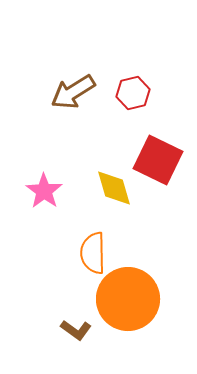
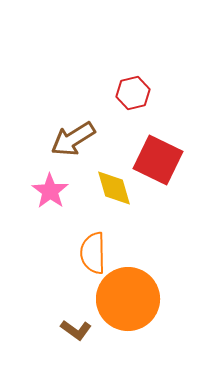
brown arrow: moved 47 px down
pink star: moved 6 px right
